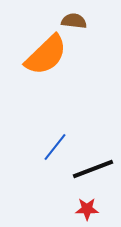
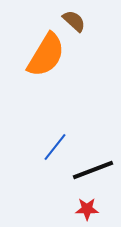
brown semicircle: rotated 35 degrees clockwise
orange semicircle: rotated 15 degrees counterclockwise
black line: moved 1 px down
